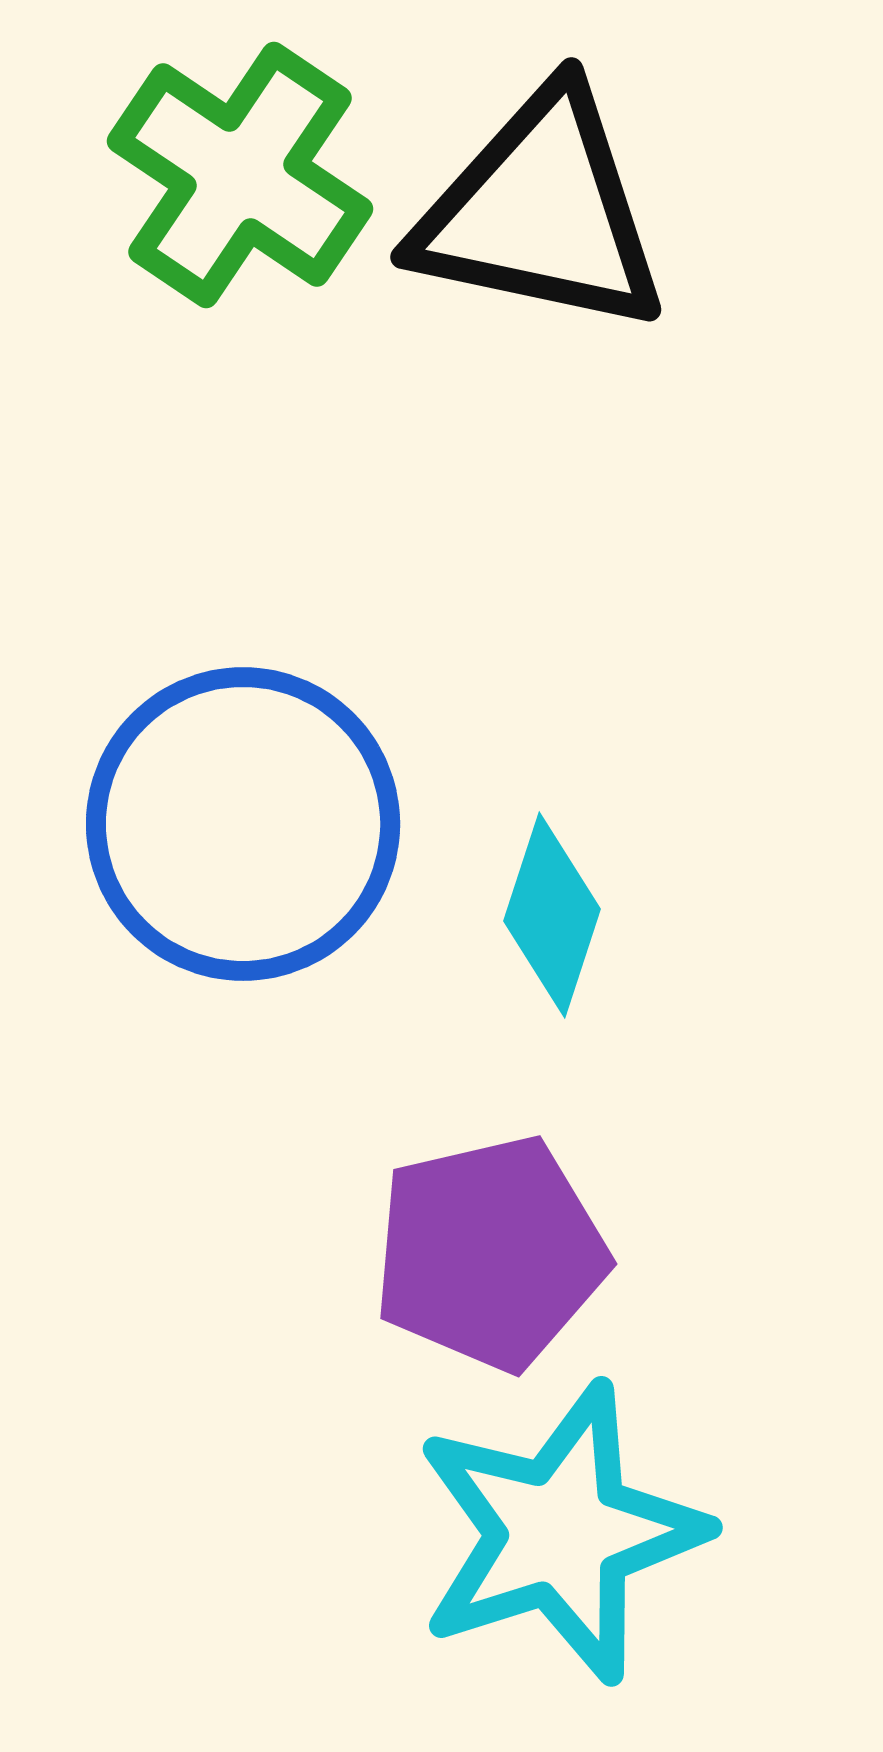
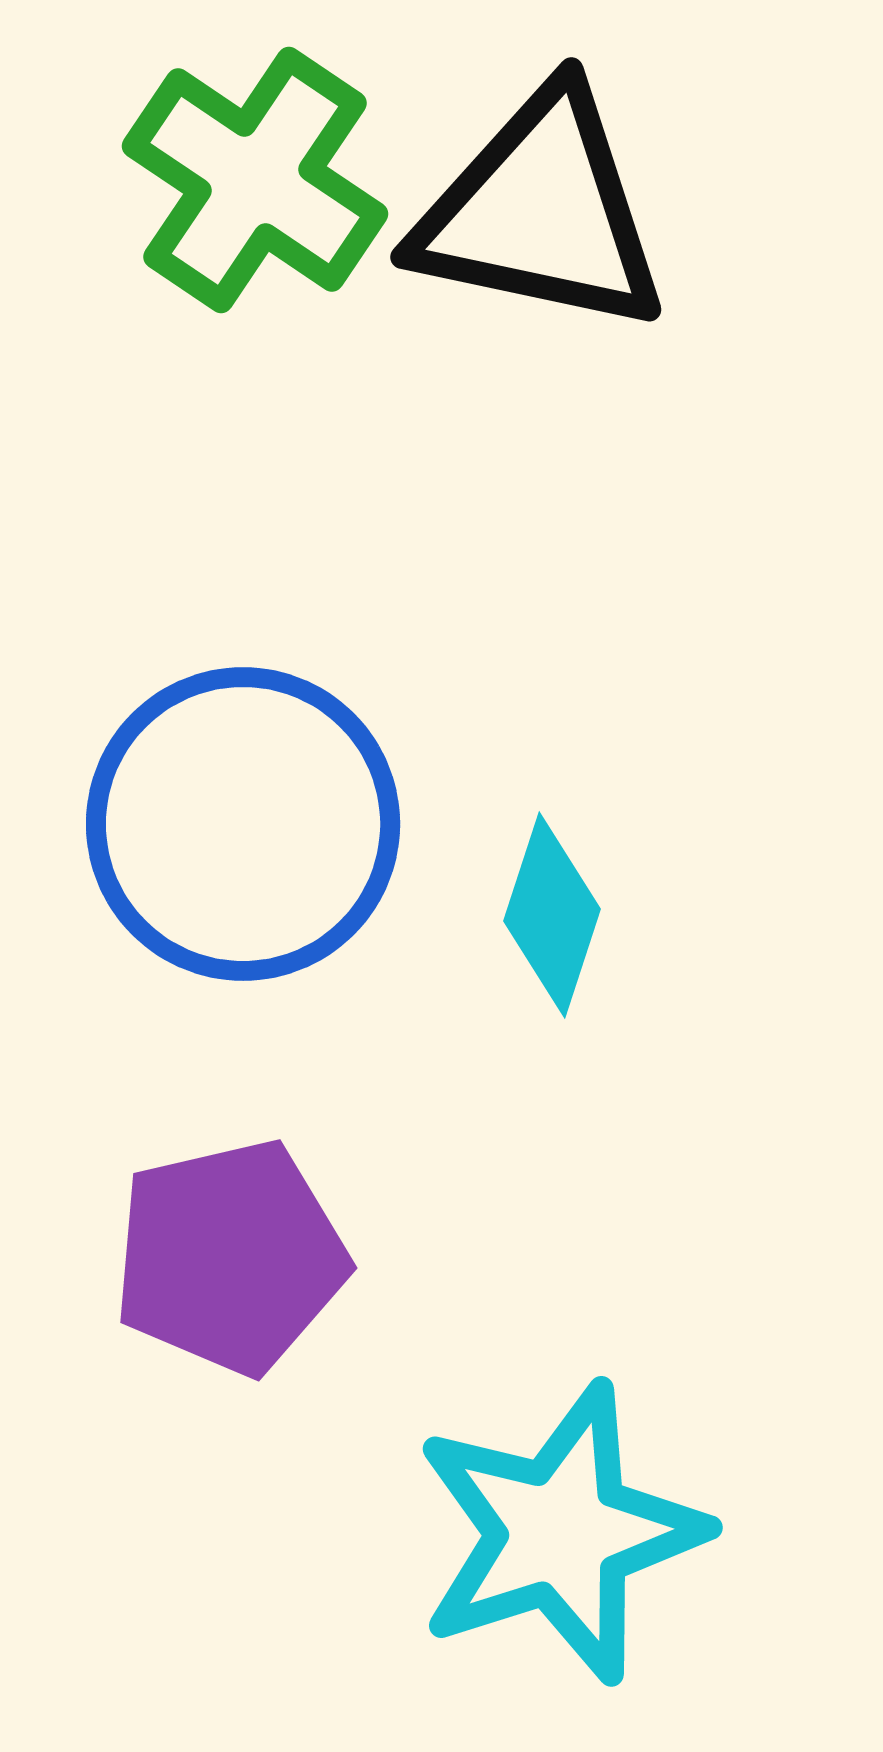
green cross: moved 15 px right, 5 px down
purple pentagon: moved 260 px left, 4 px down
